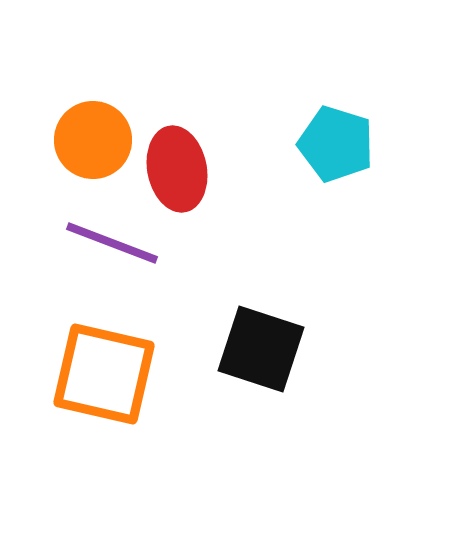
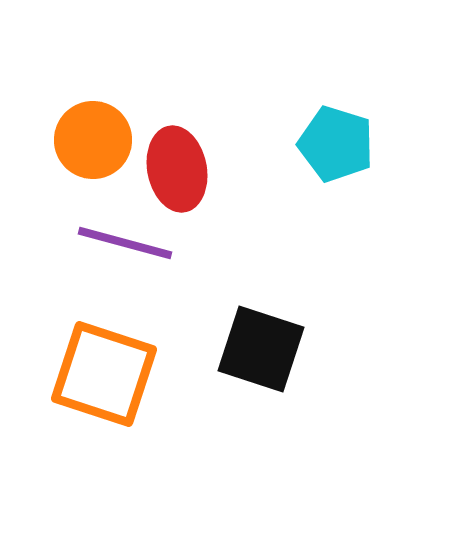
purple line: moved 13 px right; rotated 6 degrees counterclockwise
orange square: rotated 5 degrees clockwise
